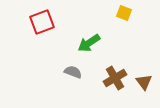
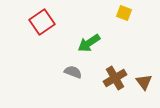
red square: rotated 15 degrees counterclockwise
